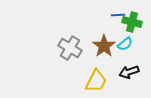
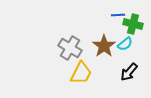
green cross: moved 1 px right, 2 px down
black arrow: rotated 30 degrees counterclockwise
yellow trapezoid: moved 15 px left, 8 px up
